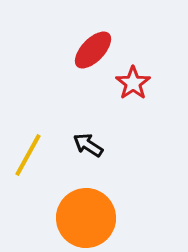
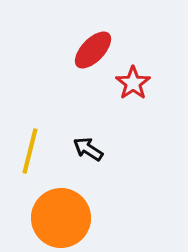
black arrow: moved 4 px down
yellow line: moved 2 px right, 4 px up; rotated 15 degrees counterclockwise
orange circle: moved 25 px left
